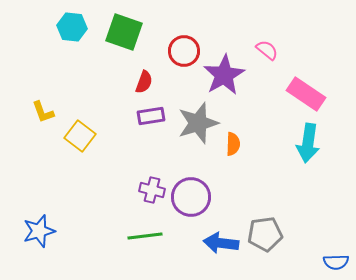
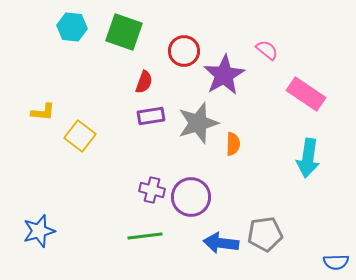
yellow L-shape: rotated 65 degrees counterclockwise
cyan arrow: moved 15 px down
